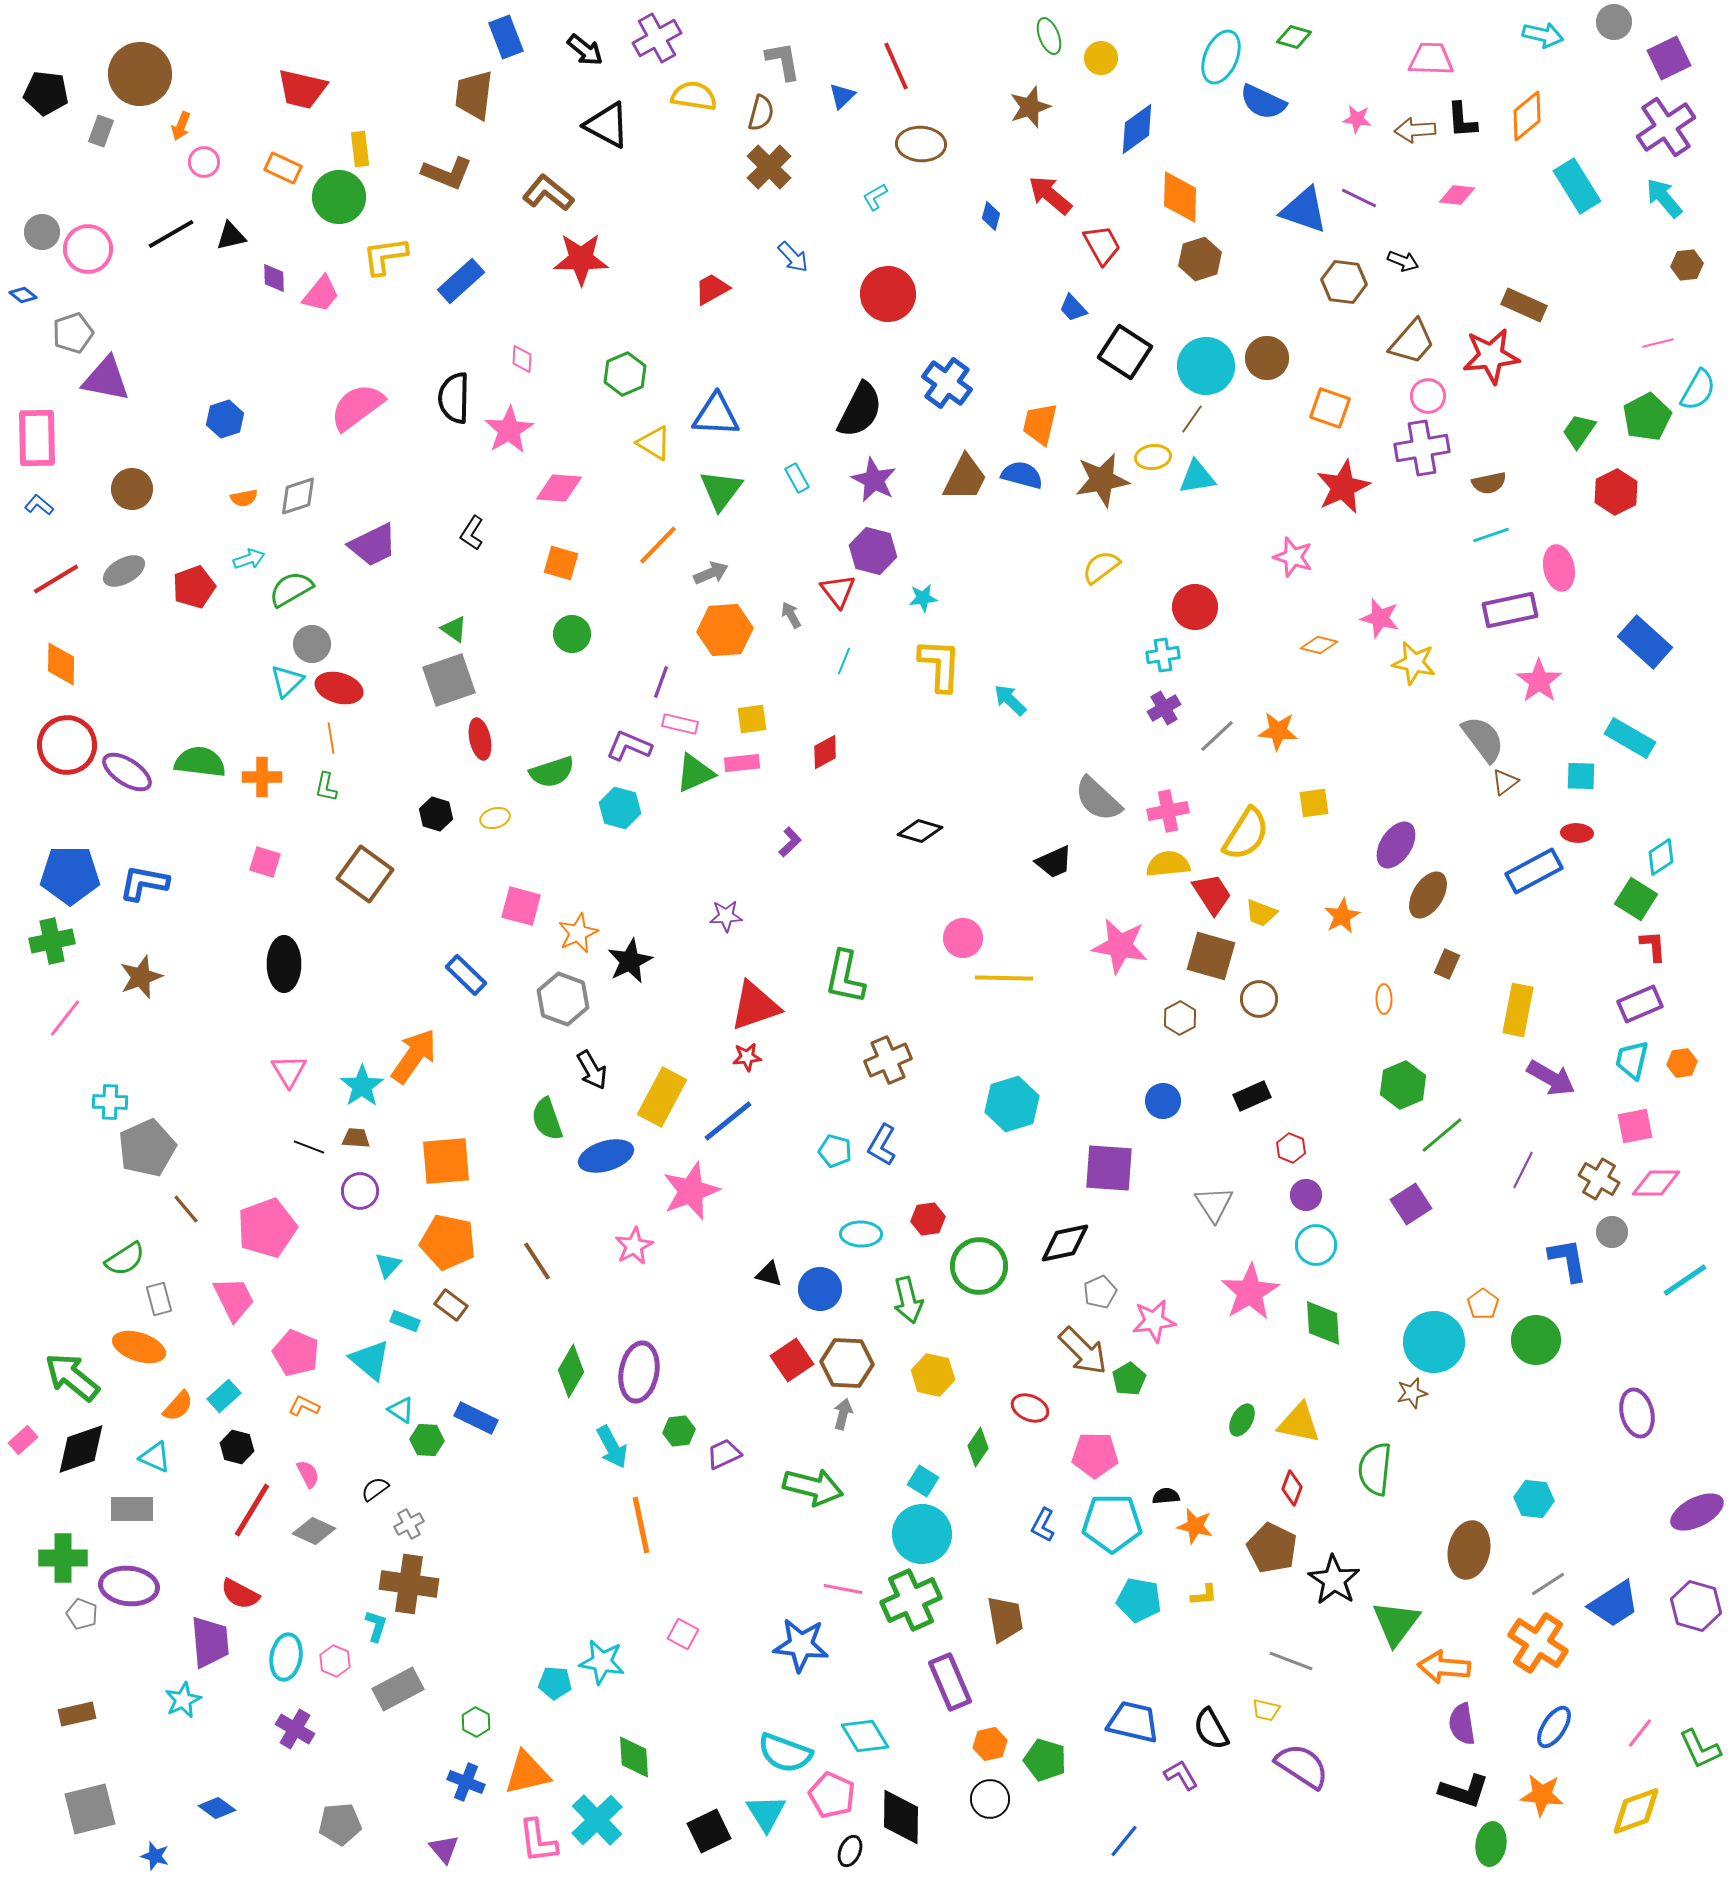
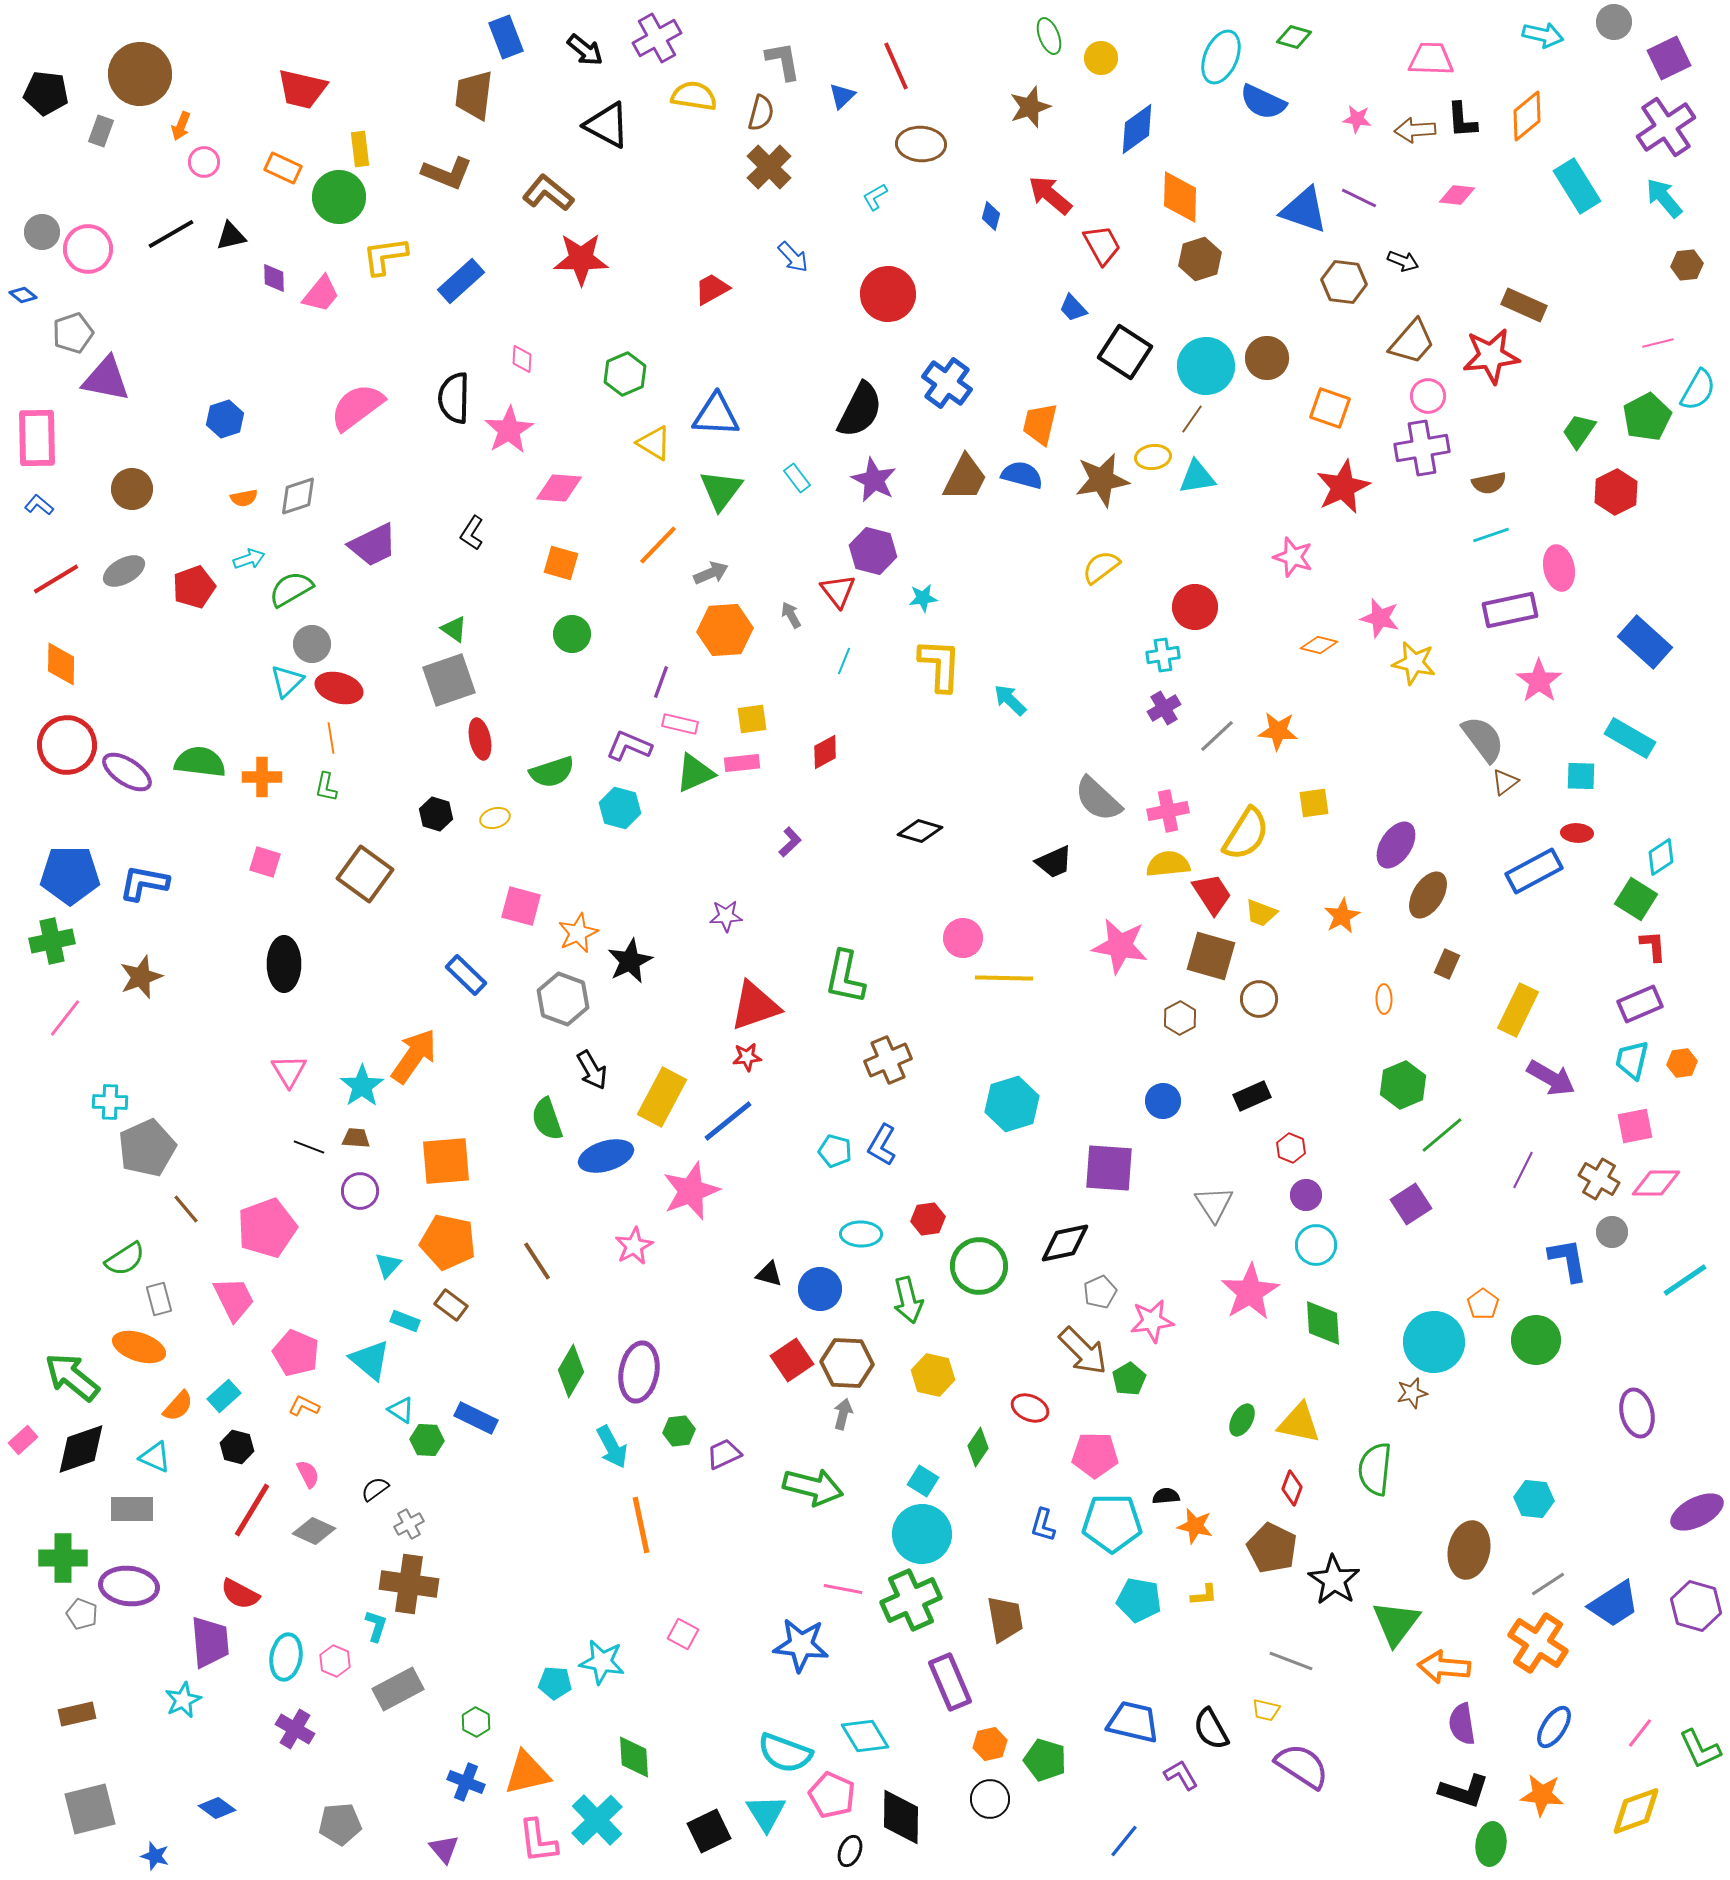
cyan rectangle at (797, 478): rotated 8 degrees counterclockwise
yellow rectangle at (1518, 1010): rotated 15 degrees clockwise
pink star at (1154, 1321): moved 2 px left
blue L-shape at (1043, 1525): rotated 12 degrees counterclockwise
